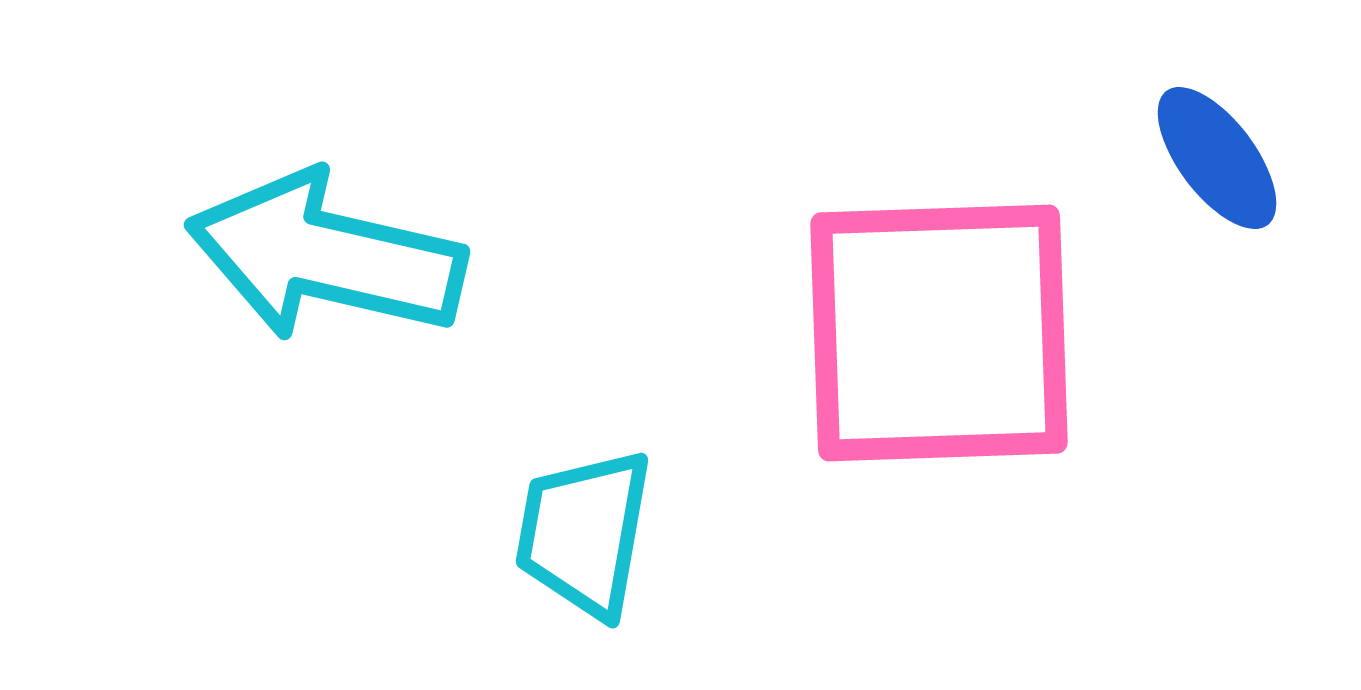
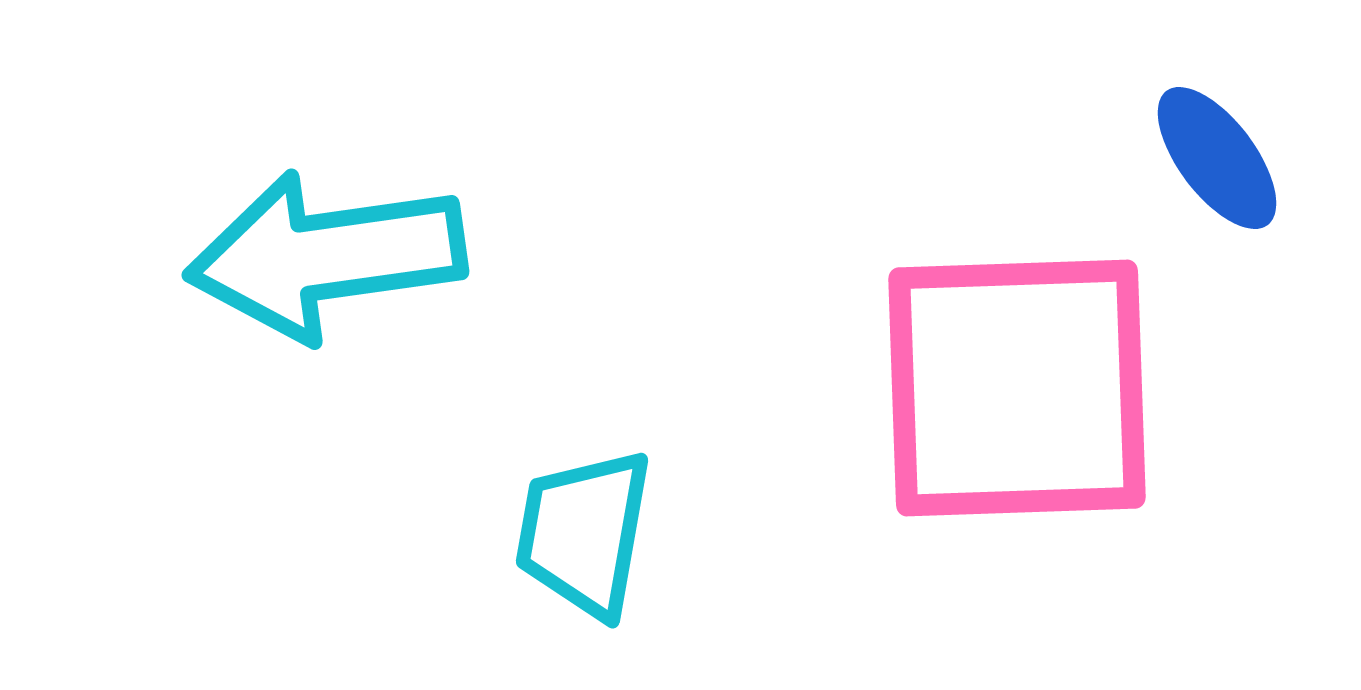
cyan arrow: rotated 21 degrees counterclockwise
pink square: moved 78 px right, 55 px down
